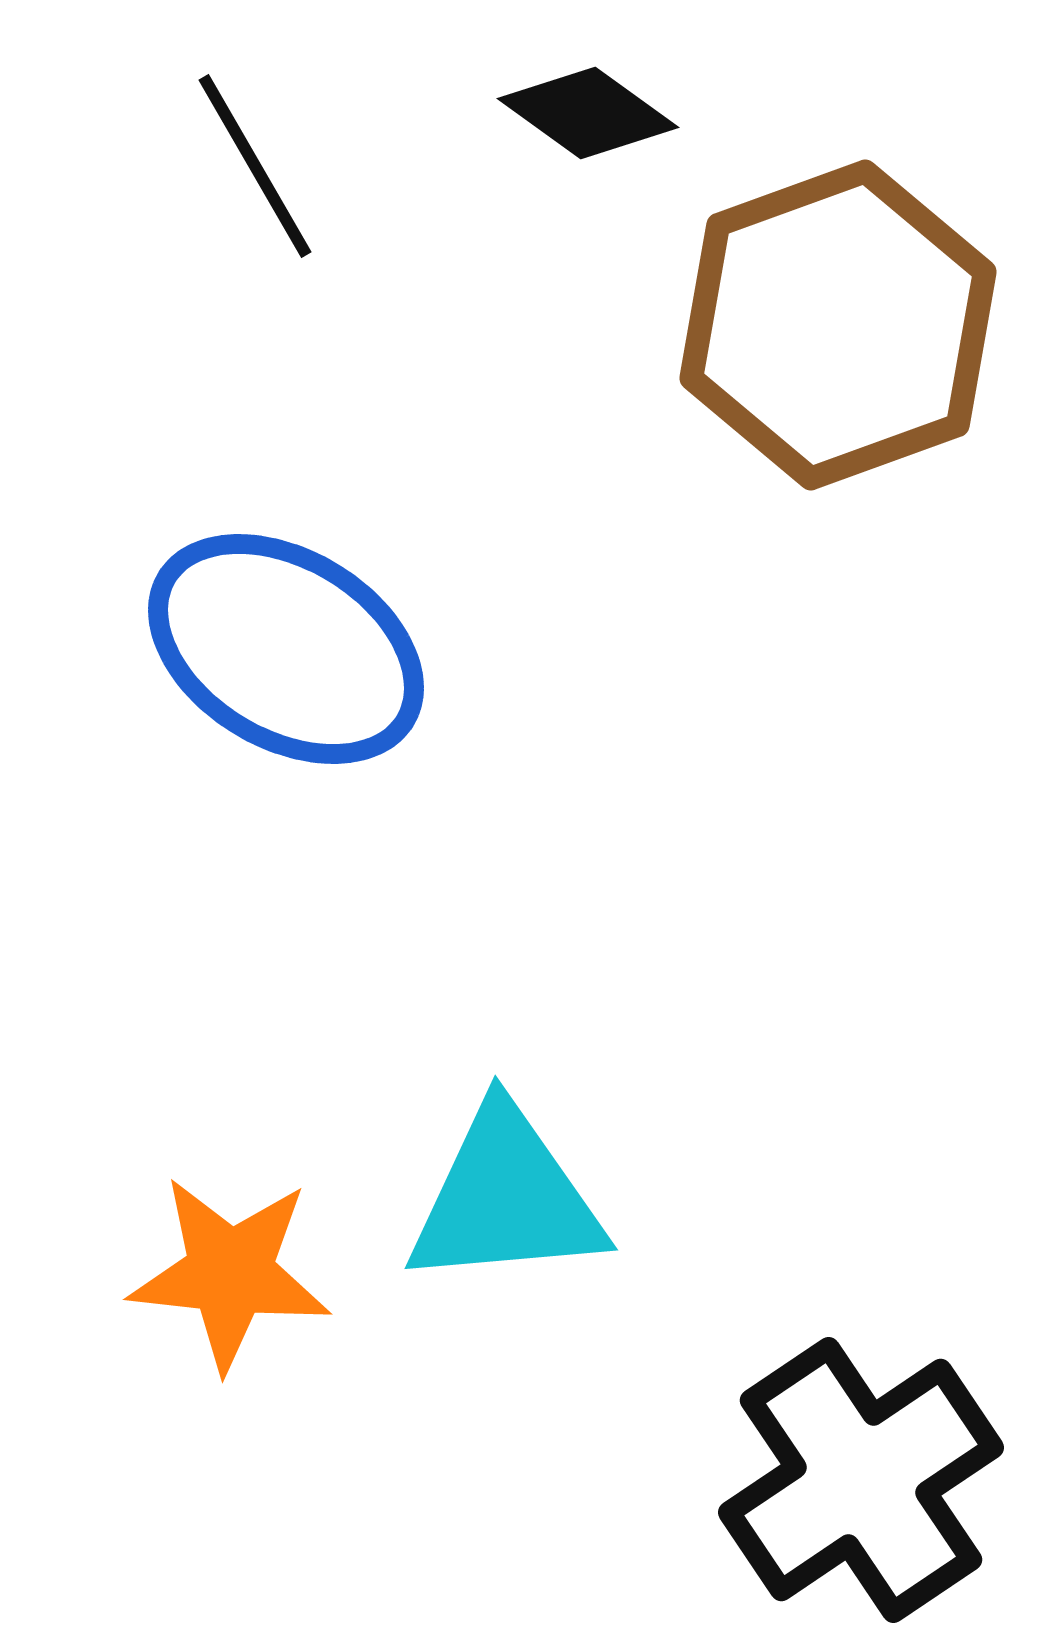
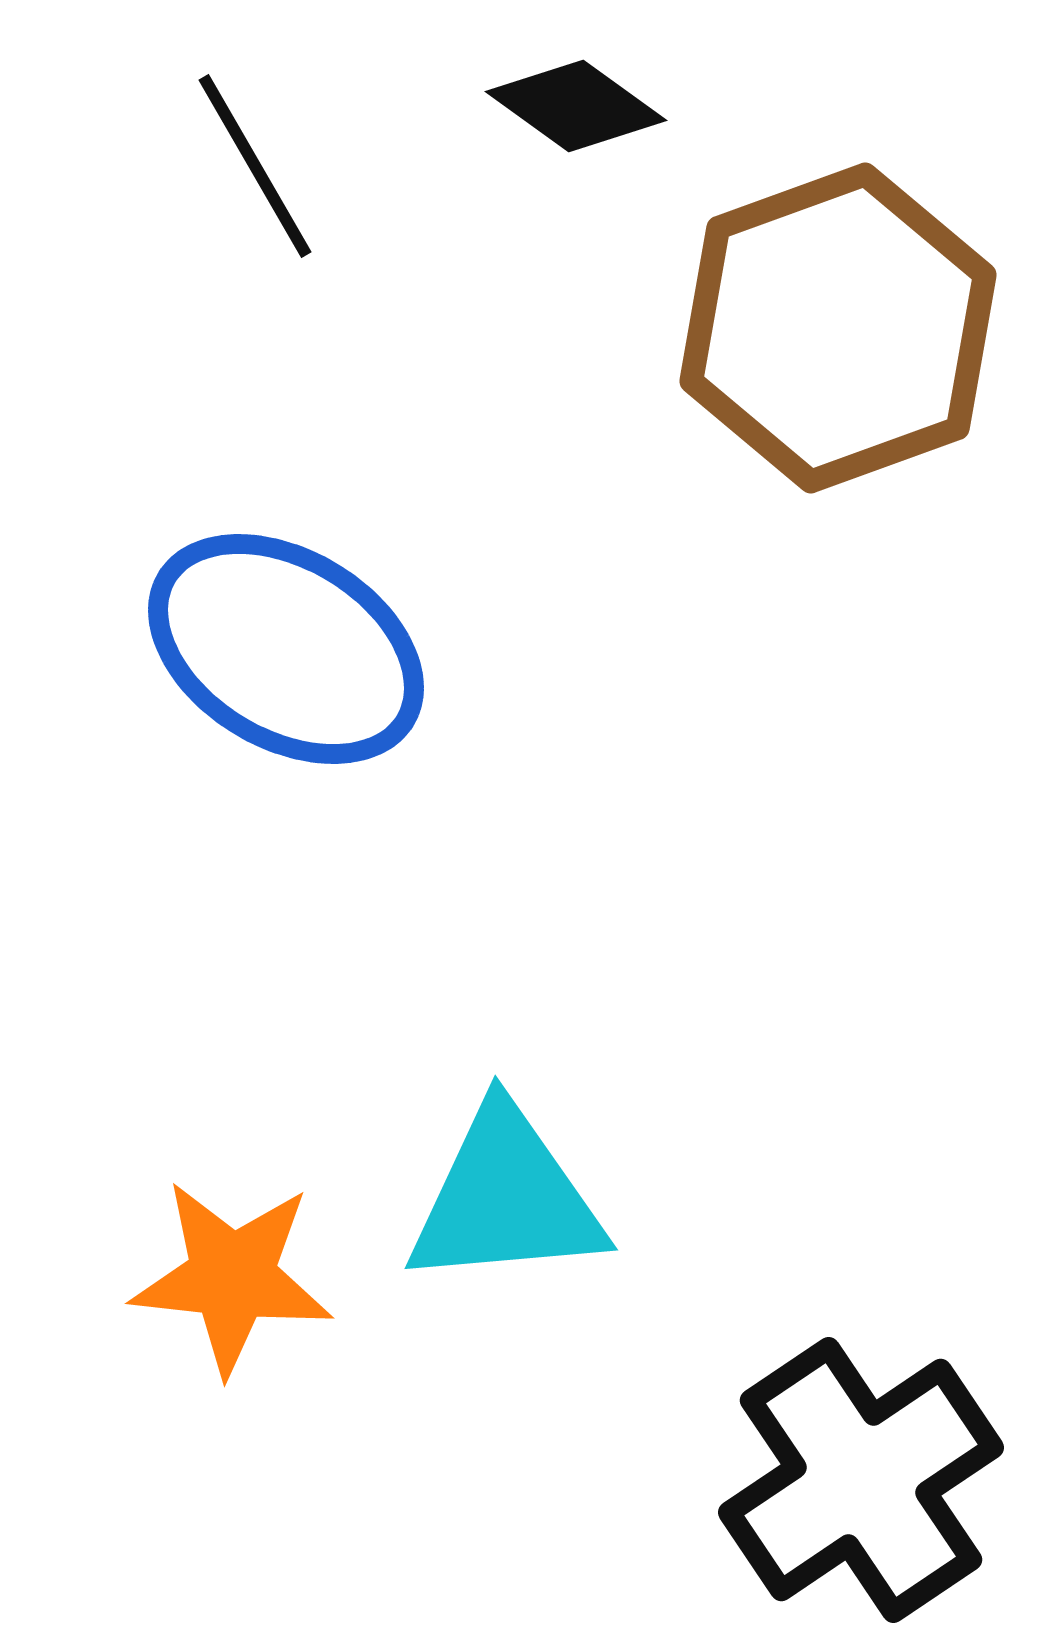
black diamond: moved 12 px left, 7 px up
brown hexagon: moved 3 px down
orange star: moved 2 px right, 4 px down
